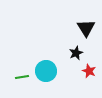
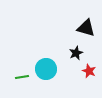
black triangle: rotated 42 degrees counterclockwise
cyan circle: moved 2 px up
